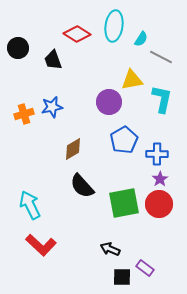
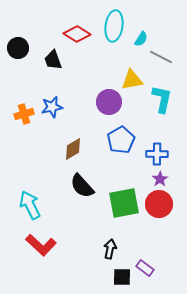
blue pentagon: moved 3 px left
black arrow: rotated 78 degrees clockwise
